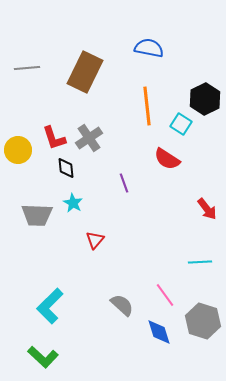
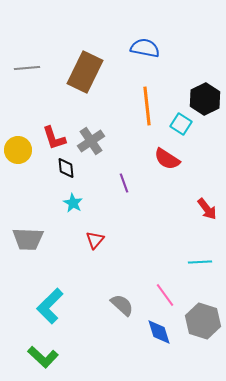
blue semicircle: moved 4 px left
gray cross: moved 2 px right, 3 px down
gray trapezoid: moved 9 px left, 24 px down
